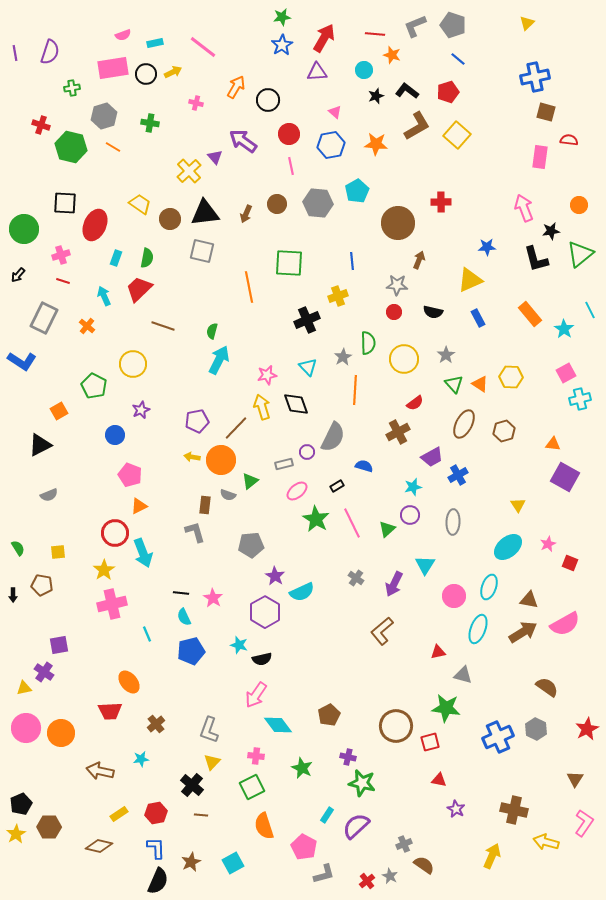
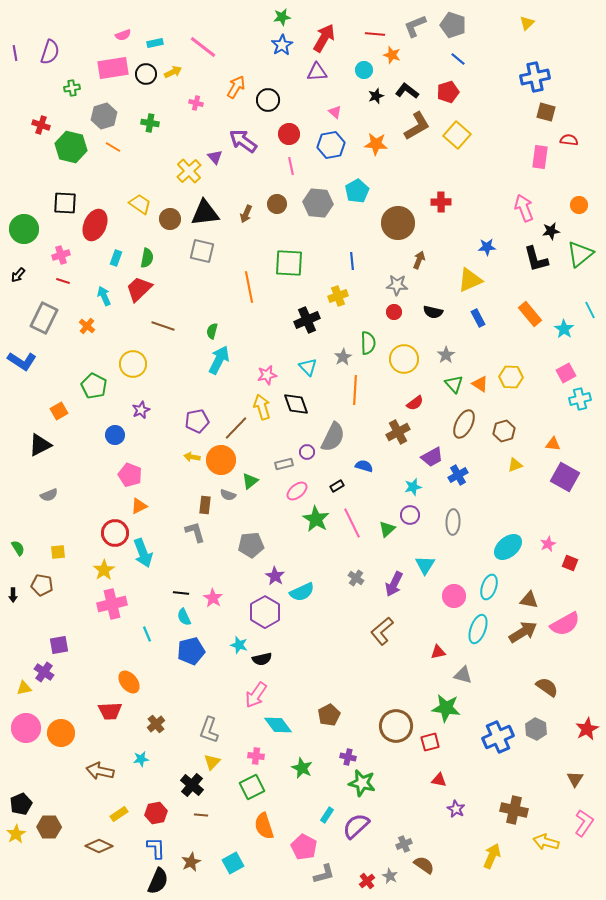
yellow triangle at (518, 505): moved 3 px left, 40 px up; rotated 42 degrees clockwise
brown diamond at (99, 846): rotated 12 degrees clockwise
